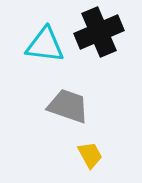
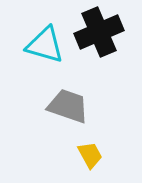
cyan triangle: rotated 9 degrees clockwise
